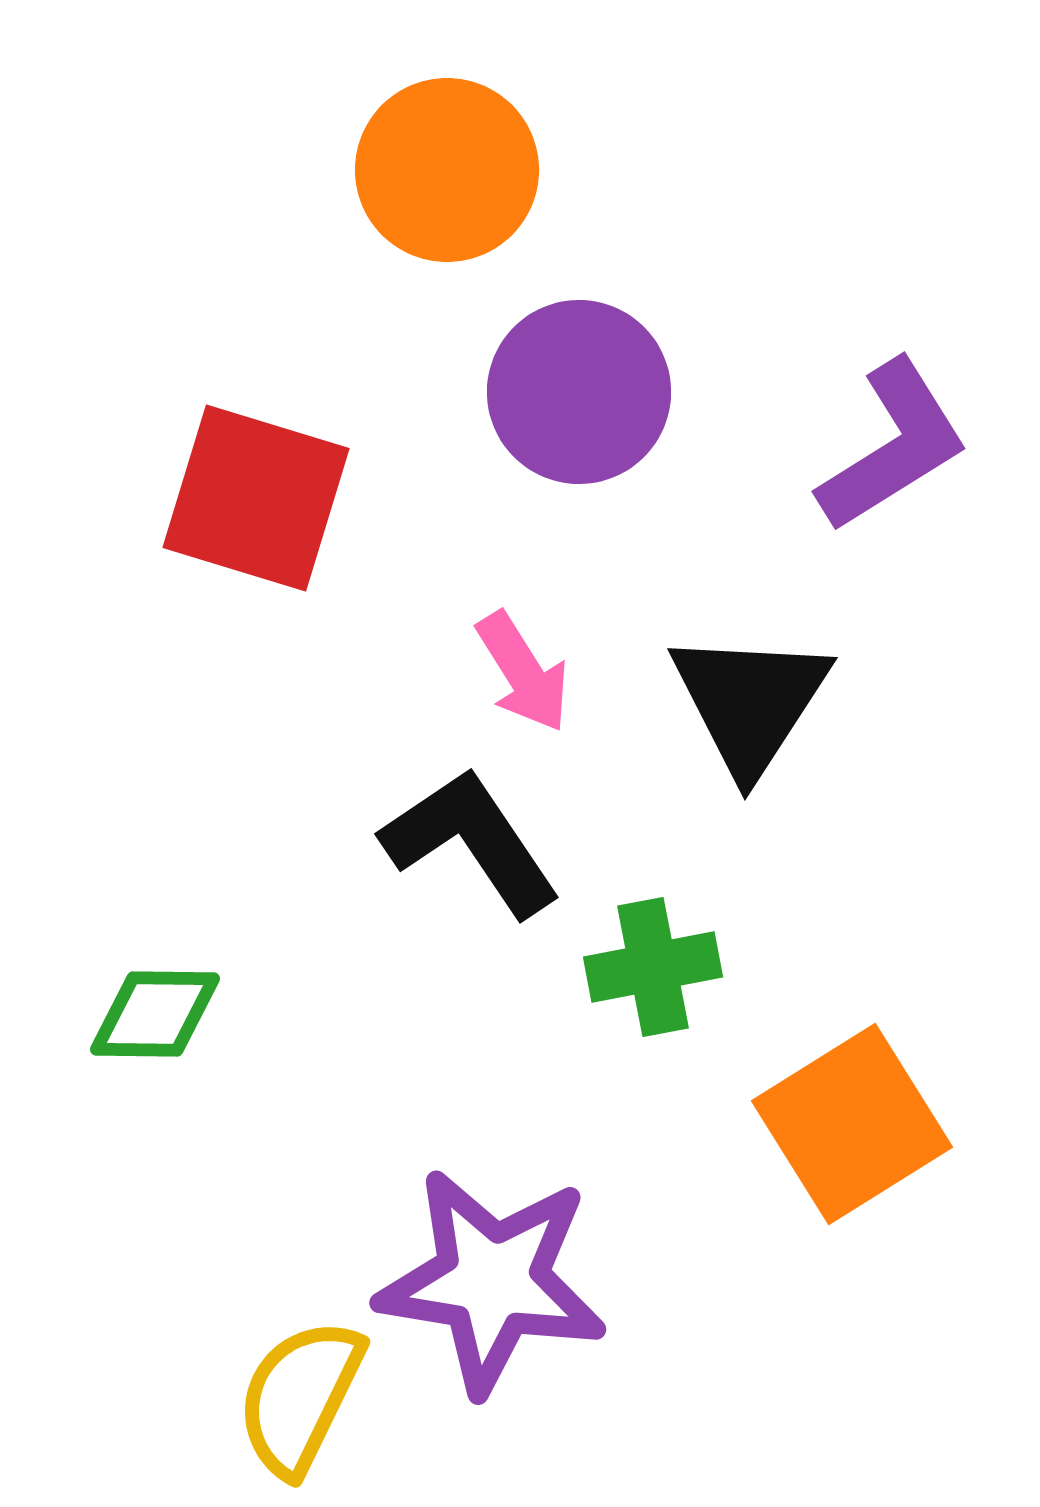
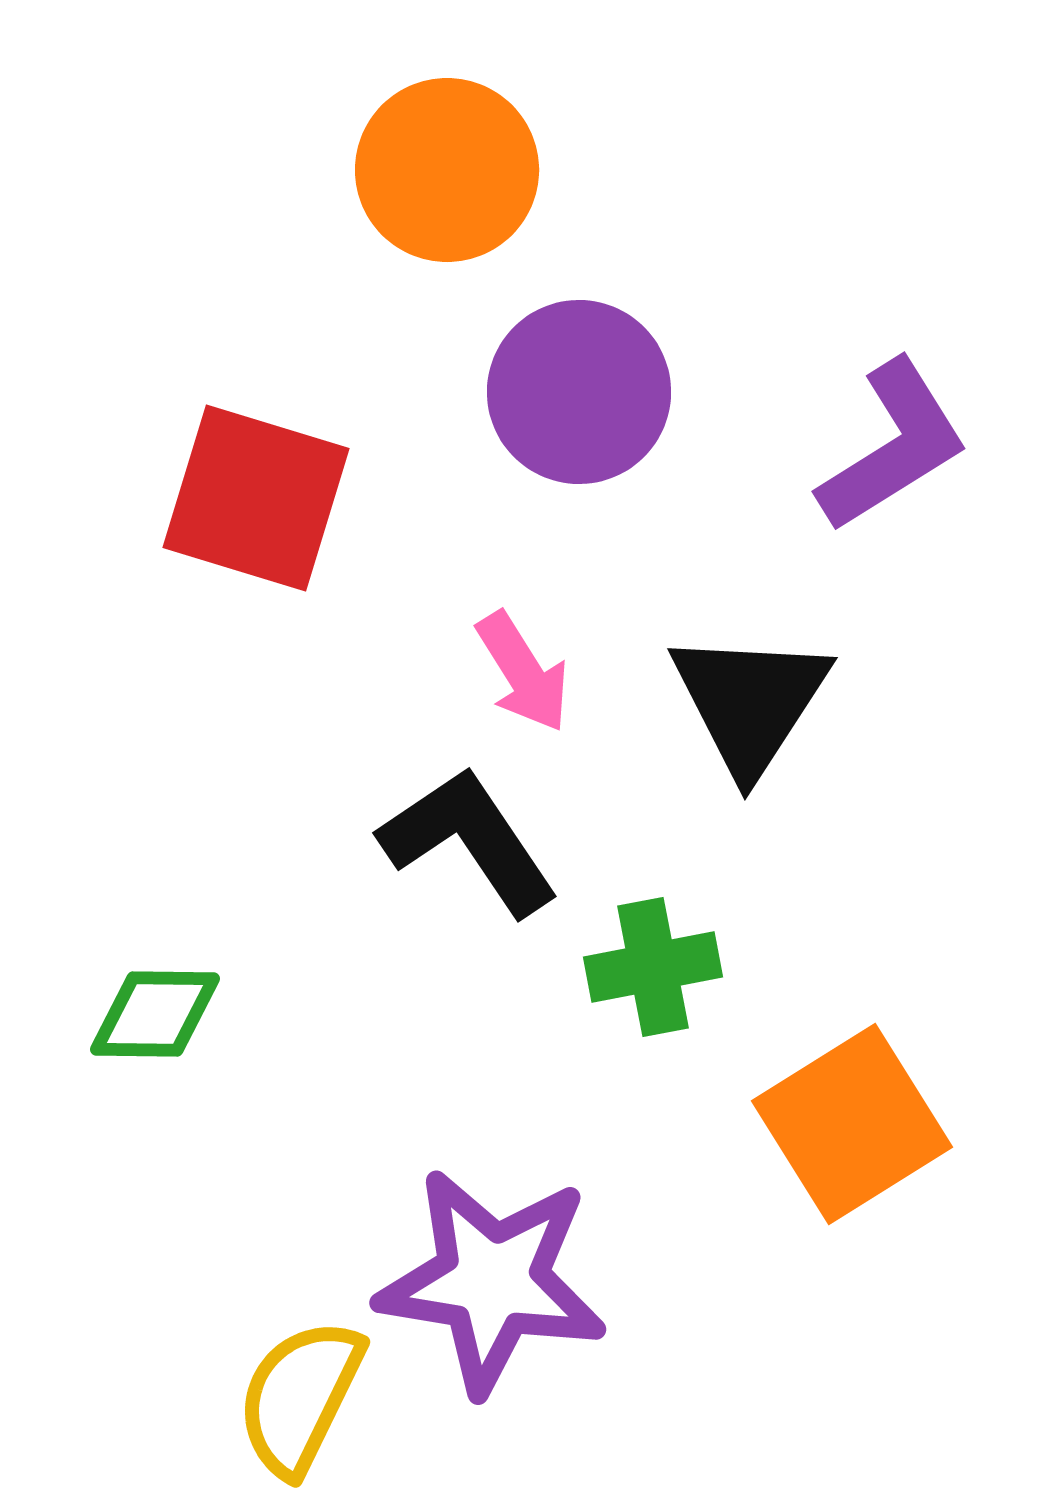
black L-shape: moved 2 px left, 1 px up
